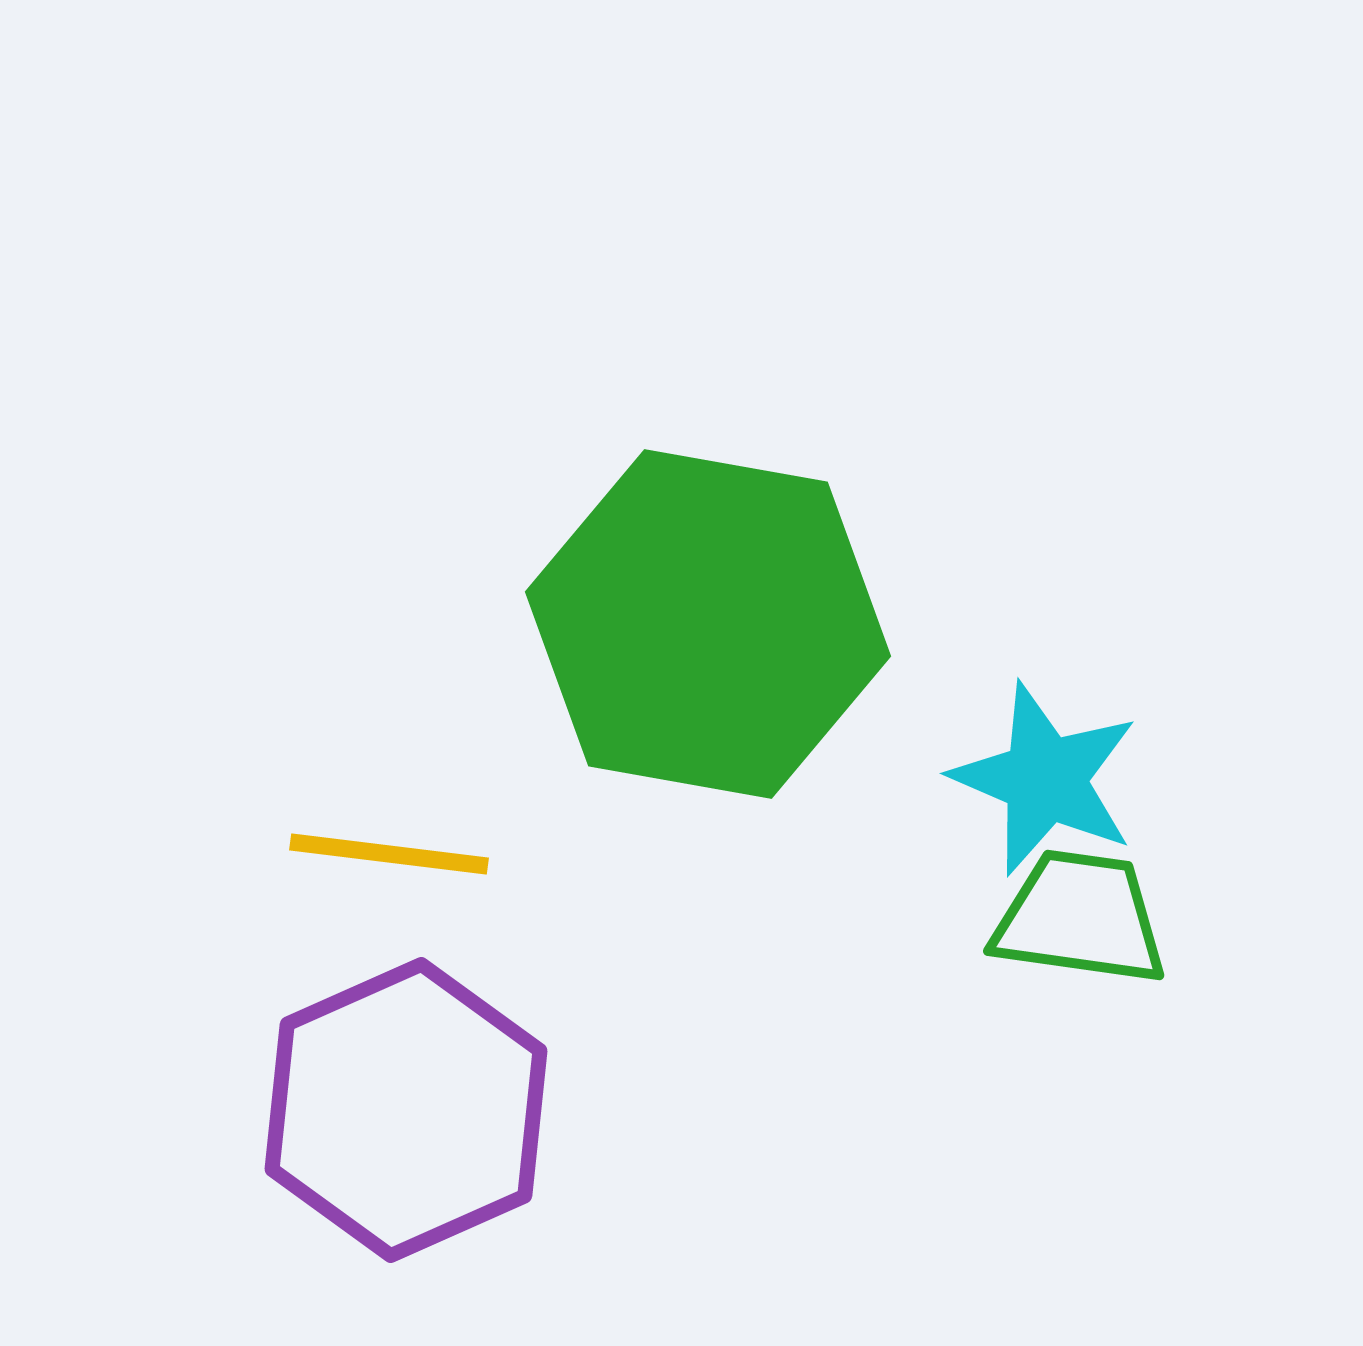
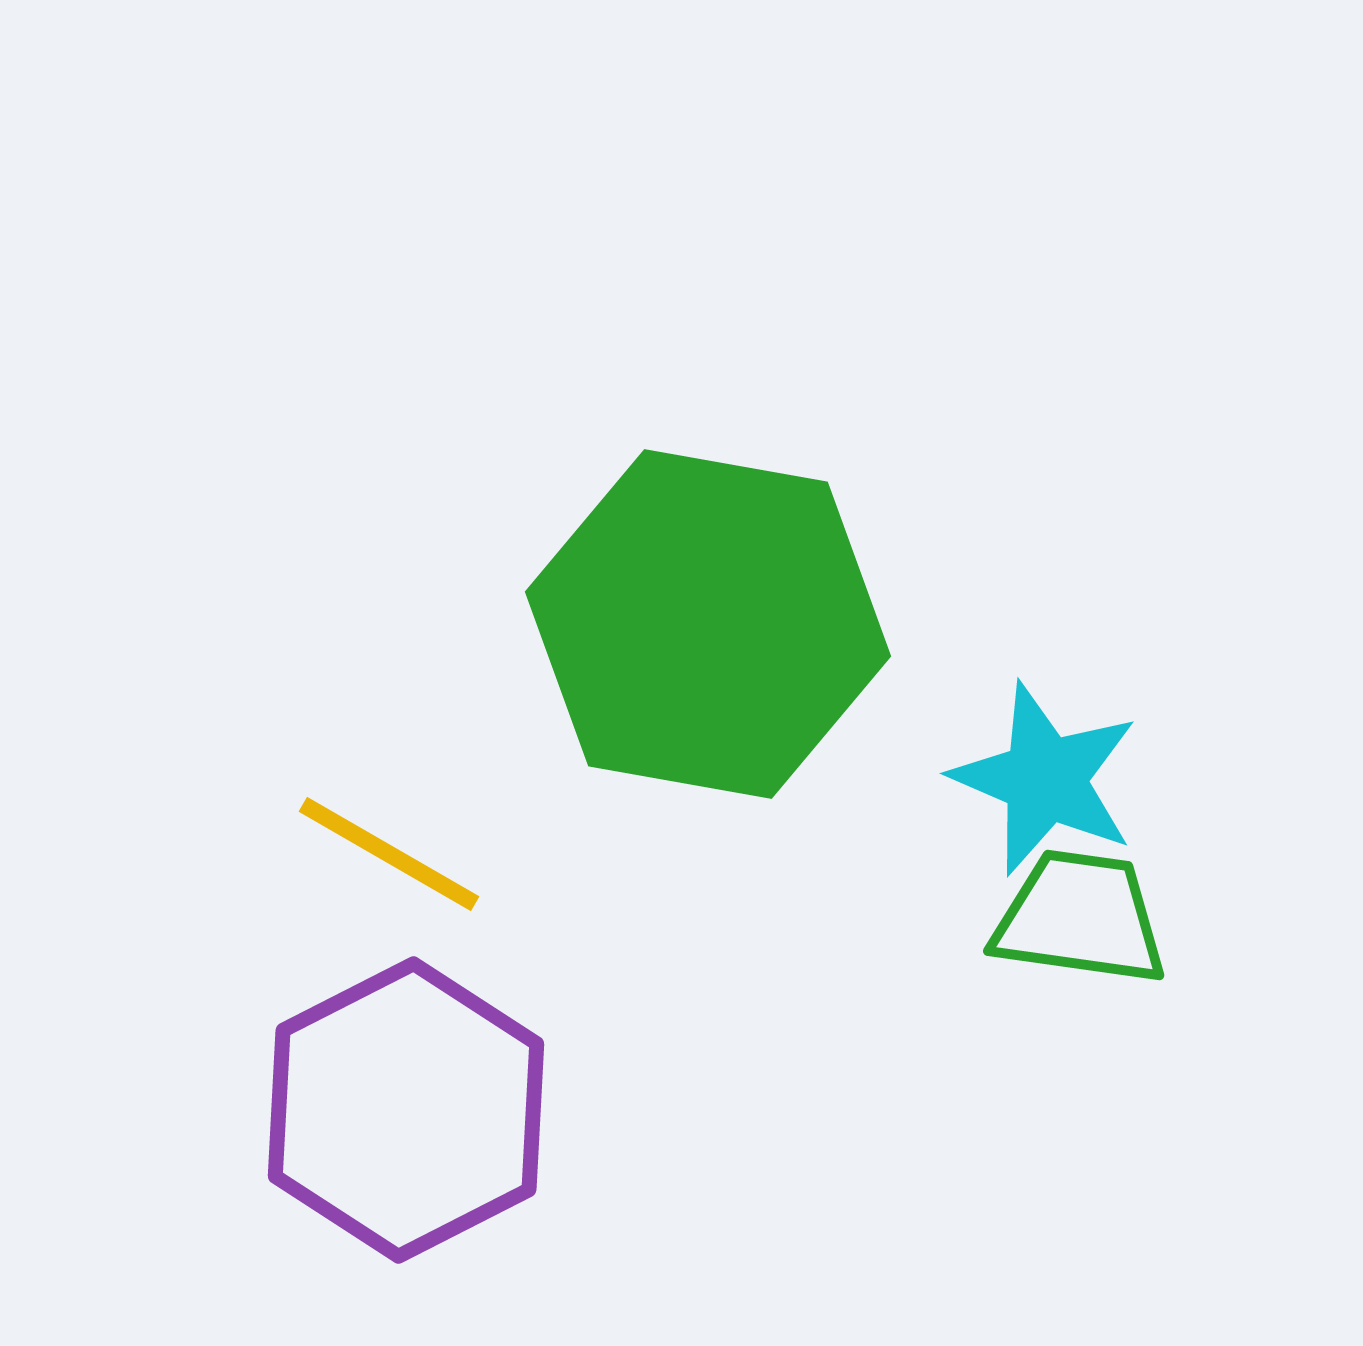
yellow line: rotated 23 degrees clockwise
purple hexagon: rotated 3 degrees counterclockwise
